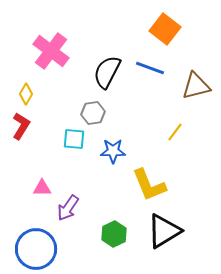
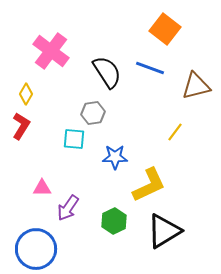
black semicircle: rotated 120 degrees clockwise
blue star: moved 2 px right, 6 px down
yellow L-shape: rotated 93 degrees counterclockwise
green hexagon: moved 13 px up
